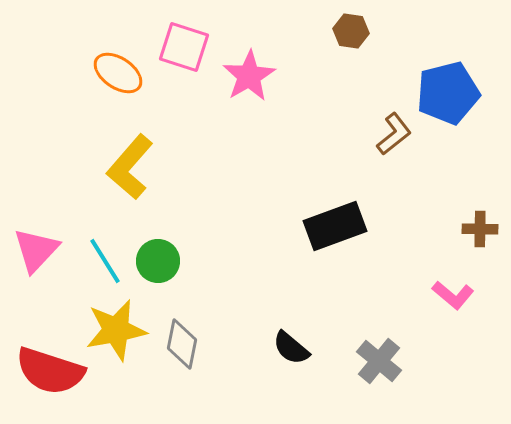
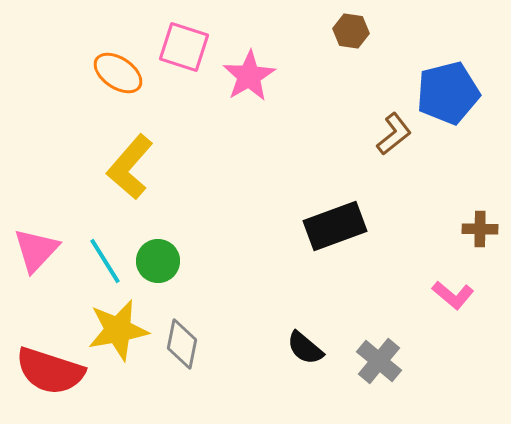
yellow star: moved 2 px right
black semicircle: moved 14 px right
